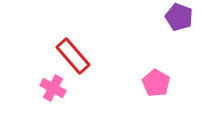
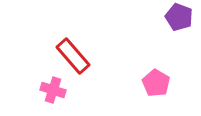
pink cross: moved 2 px down; rotated 10 degrees counterclockwise
